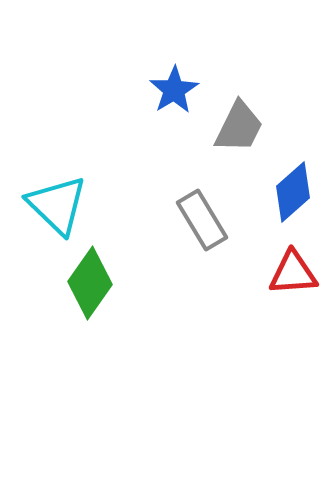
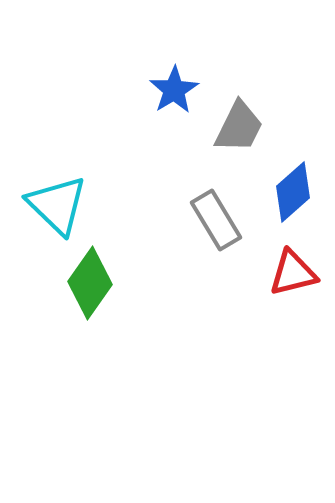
gray rectangle: moved 14 px right
red triangle: rotated 10 degrees counterclockwise
